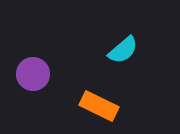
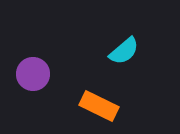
cyan semicircle: moved 1 px right, 1 px down
